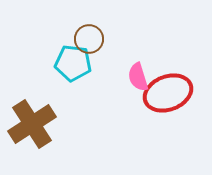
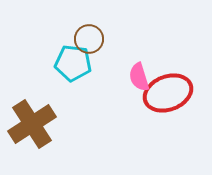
pink semicircle: moved 1 px right
